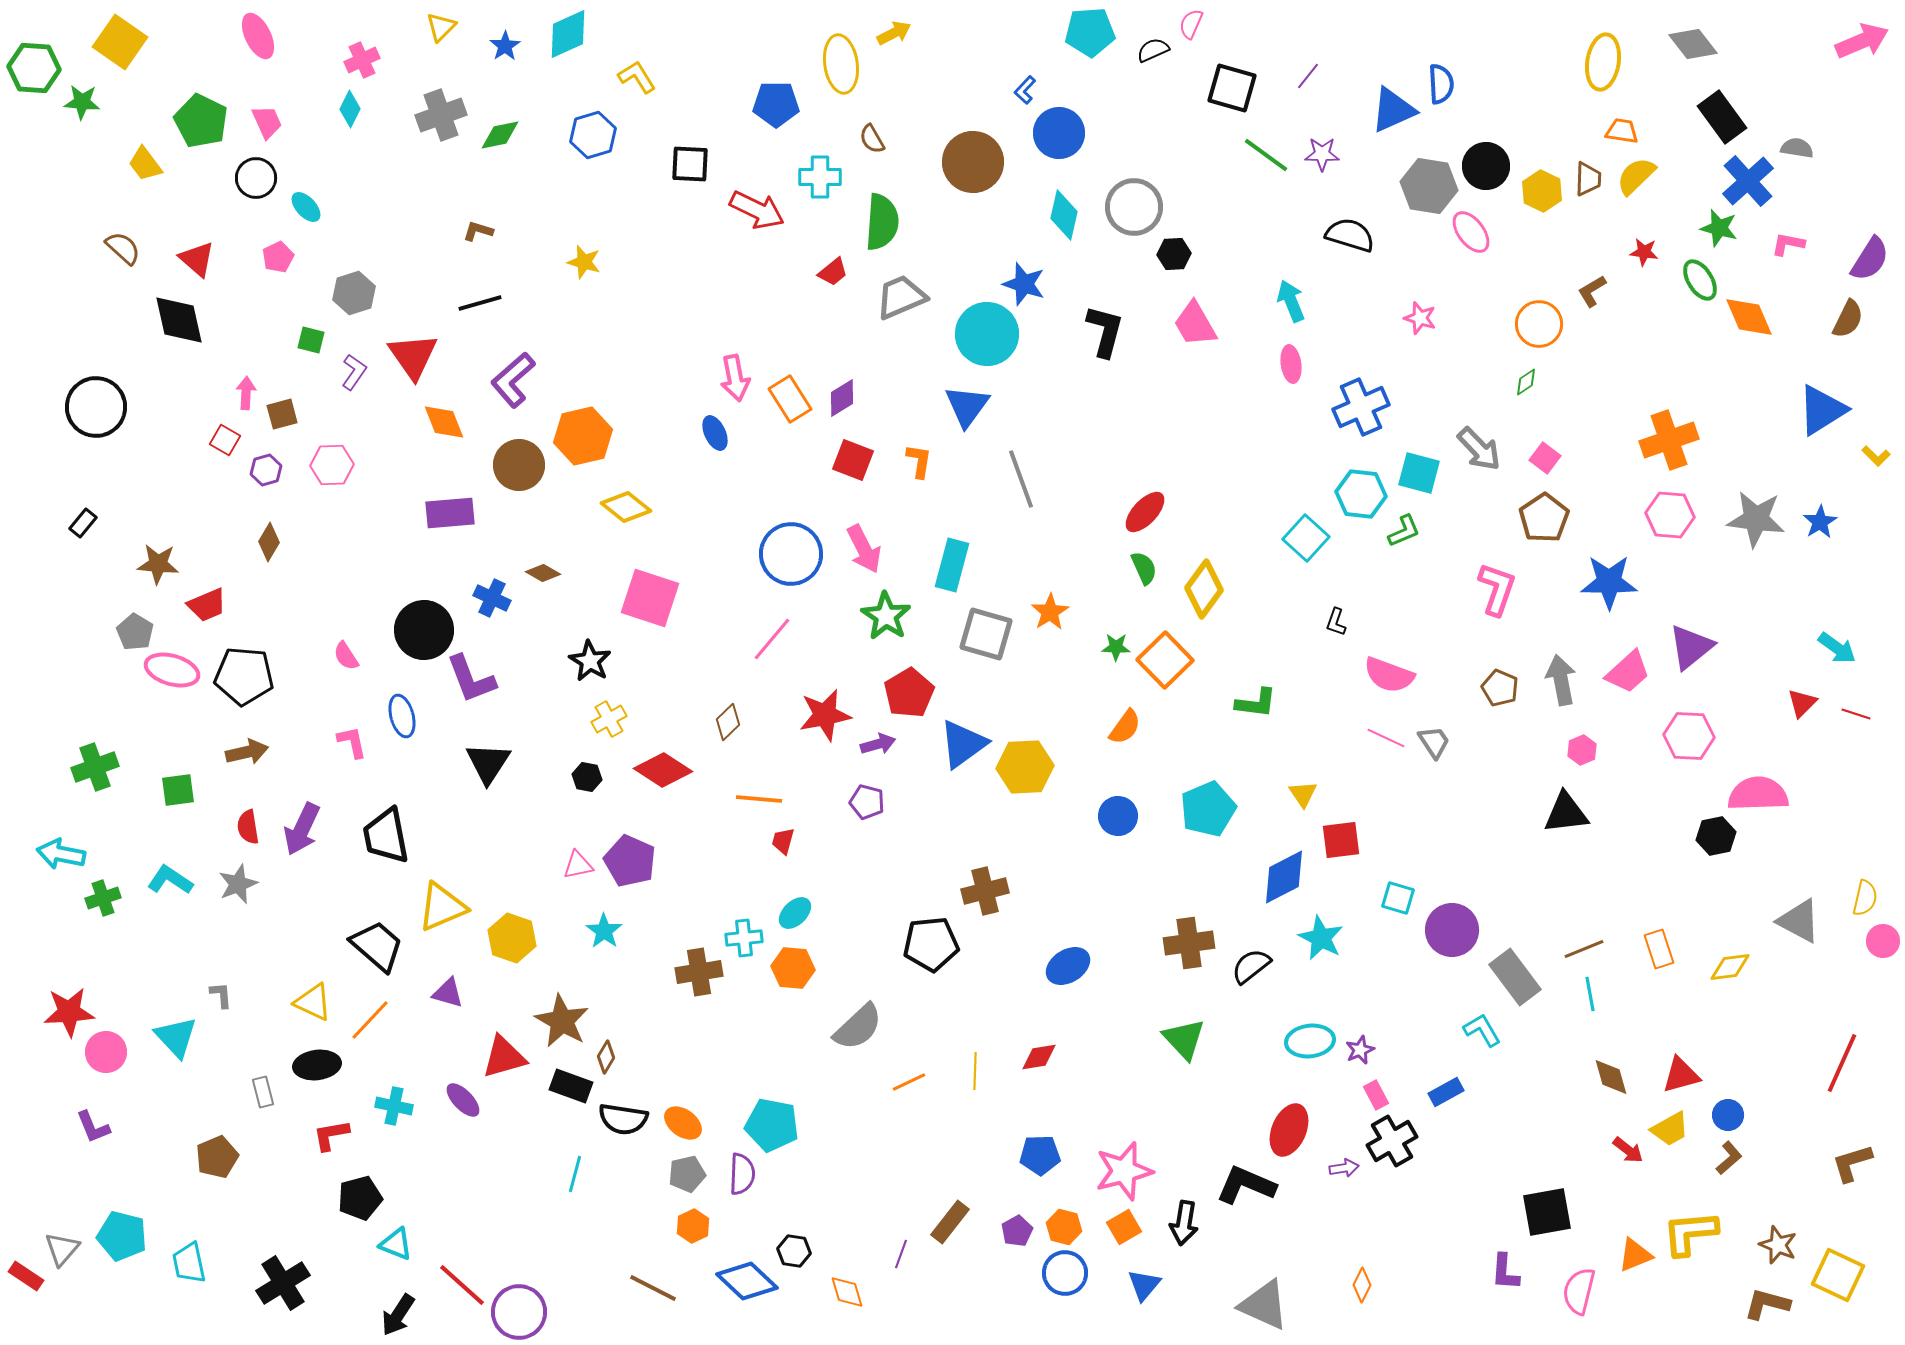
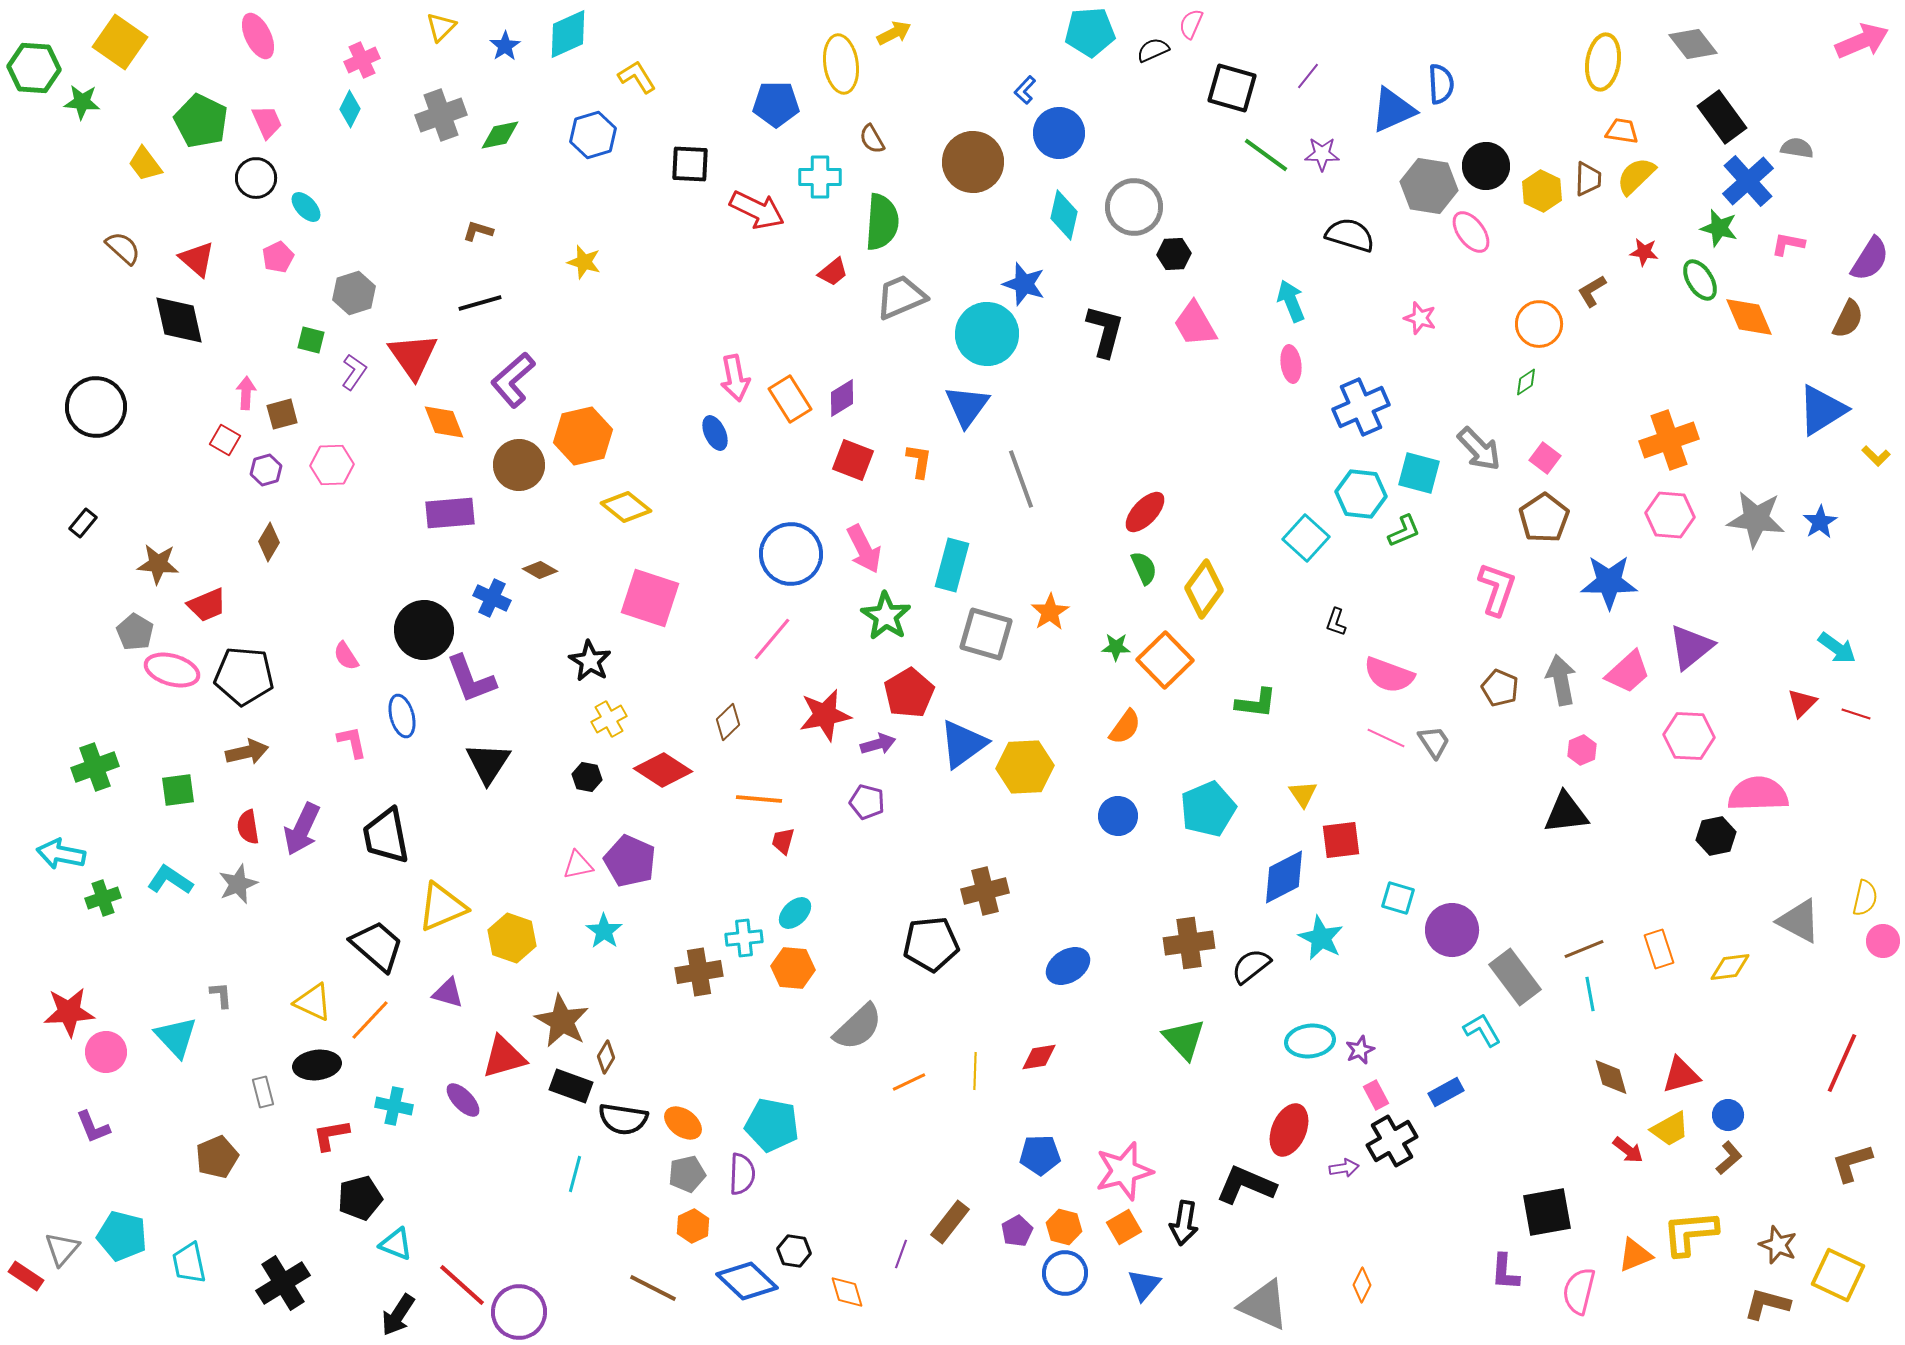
brown diamond at (543, 573): moved 3 px left, 3 px up
